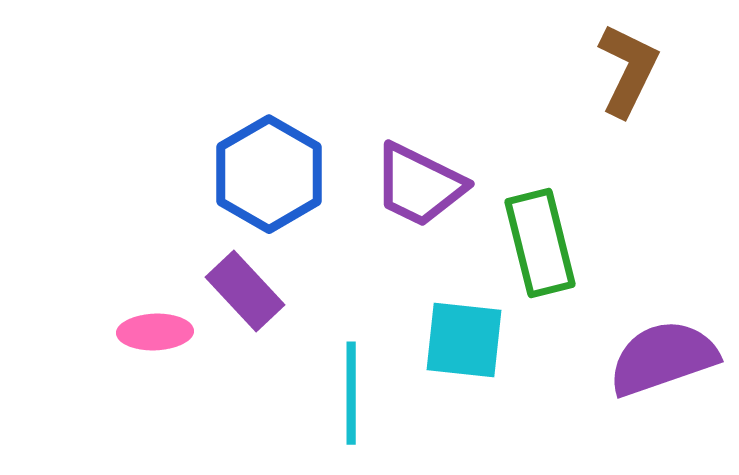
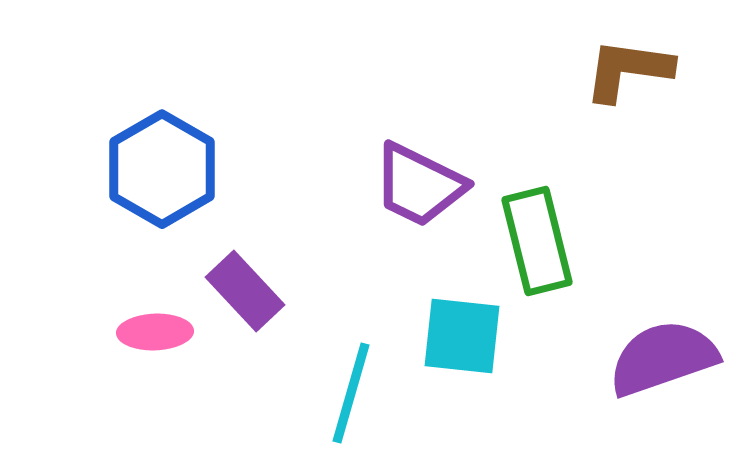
brown L-shape: rotated 108 degrees counterclockwise
blue hexagon: moved 107 px left, 5 px up
green rectangle: moved 3 px left, 2 px up
cyan square: moved 2 px left, 4 px up
cyan line: rotated 16 degrees clockwise
